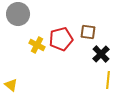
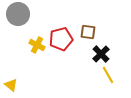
yellow line: moved 5 px up; rotated 36 degrees counterclockwise
